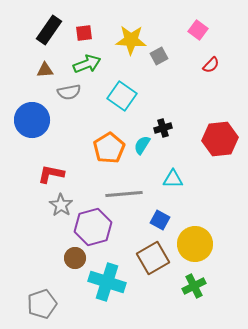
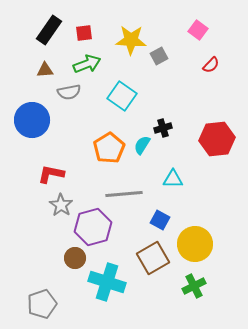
red hexagon: moved 3 px left
